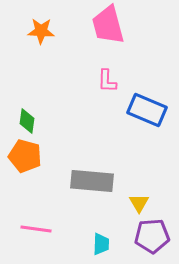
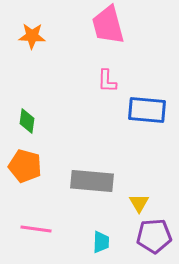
orange star: moved 9 px left, 5 px down
blue rectangle: rotated 18 degrees counterclockwise
orange pentagon: moved 10 px down
purple pentagon: moved 2 px right
cyan trapezoid: moved 2 px up
